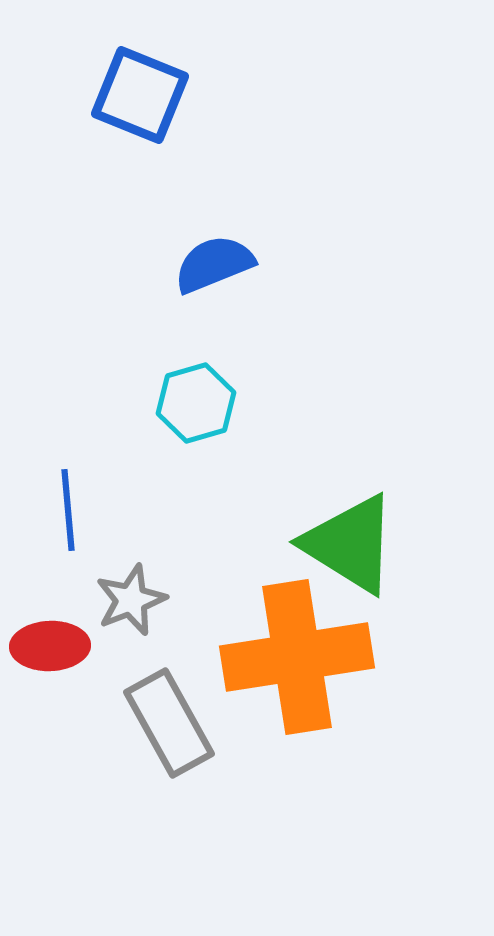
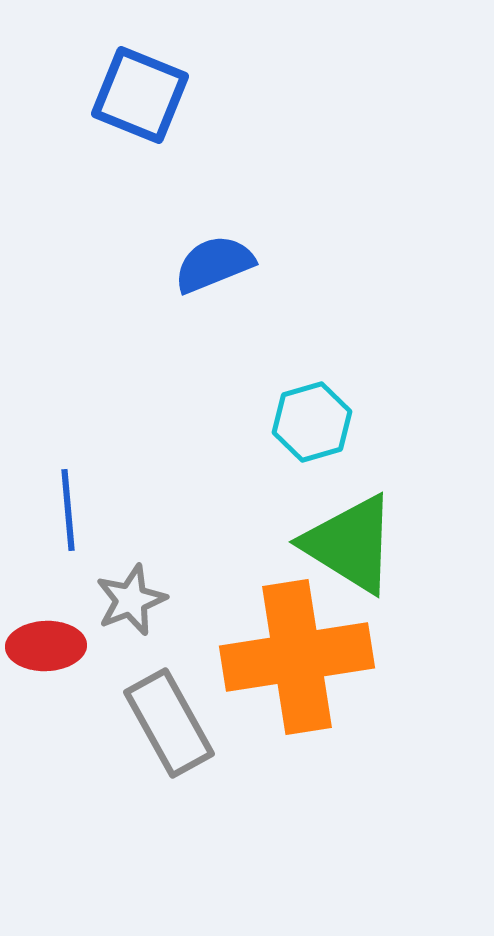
cyan hexagon: moved 116 px right, 19 px down
red ellipse: moved 4 px left
